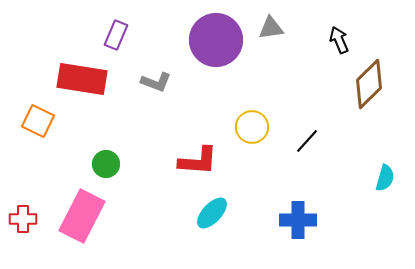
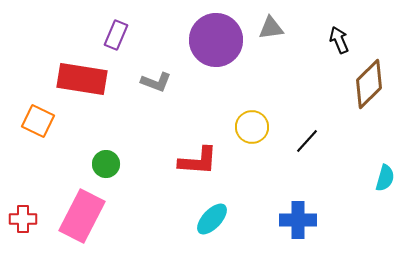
cyan ellipse: moved 6 px down
